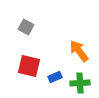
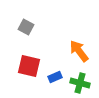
green cross: rotated 18 degrees clockwise
